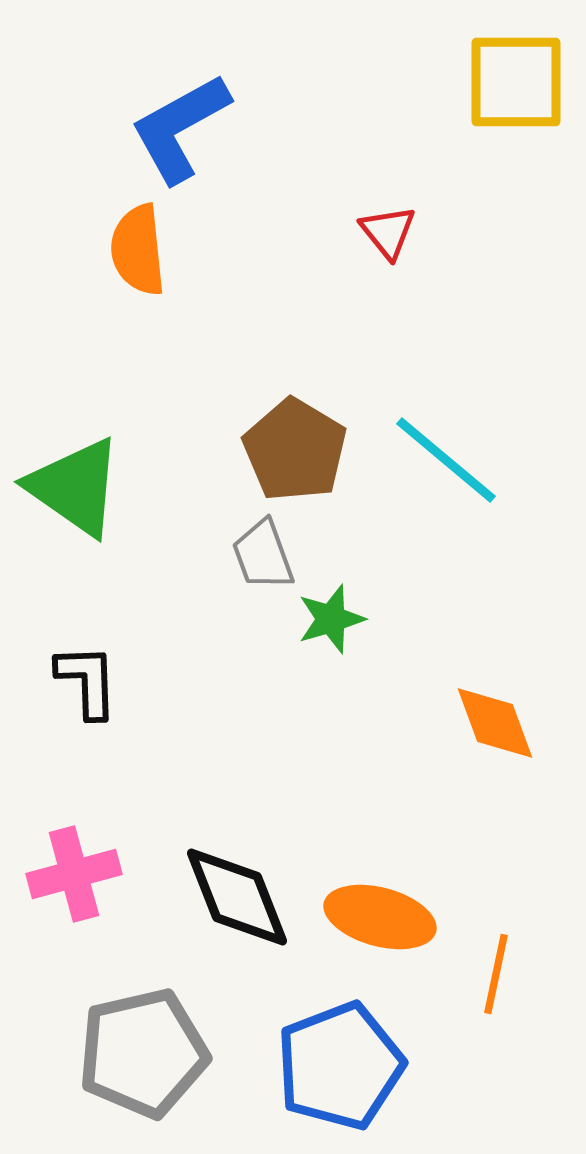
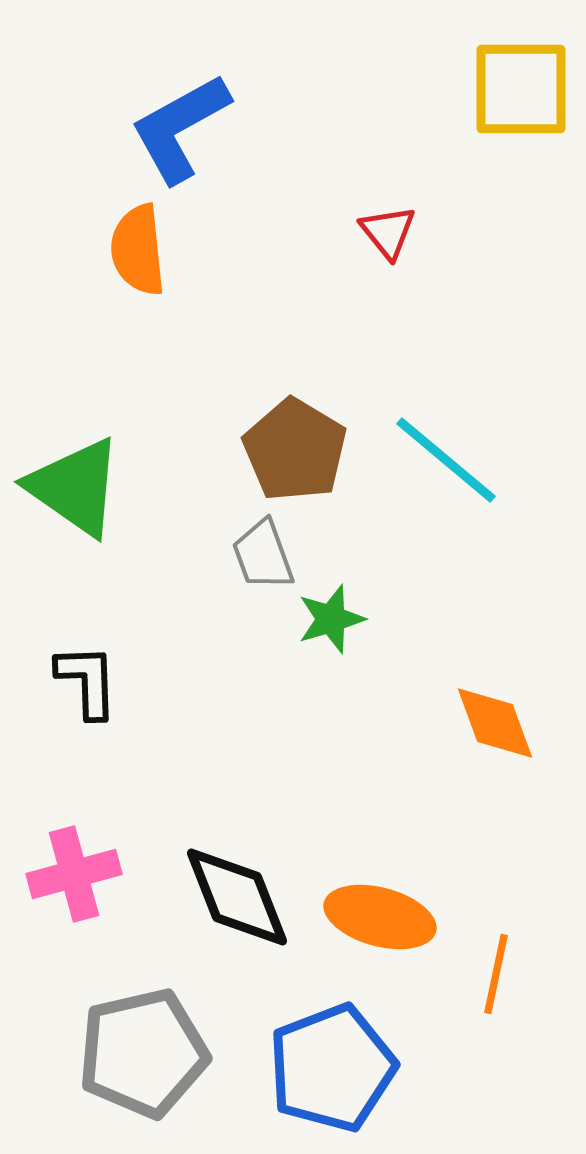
yellow square: moved 5 px right, 7 px down
blue pentagon: moved 8 px left, 2 px down
